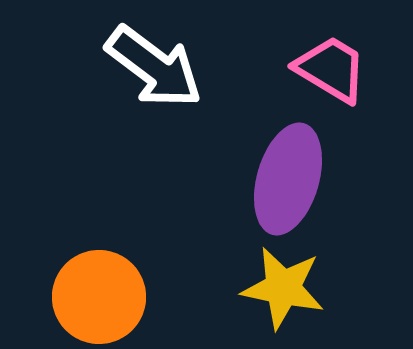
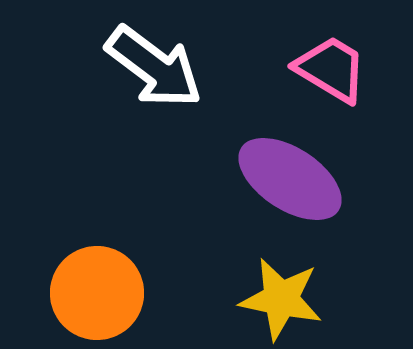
purple ellipse: moved 2 px right; rotated 73 degrees counterclockwise
yellow star: moved 2 px left, 11 px down
orange circle: moved 2 px left, 4 px up
